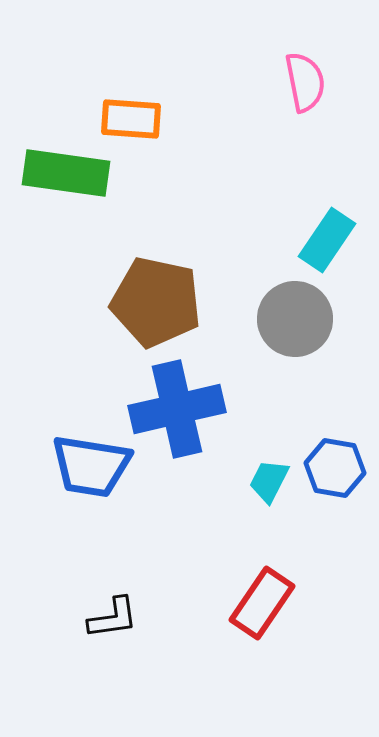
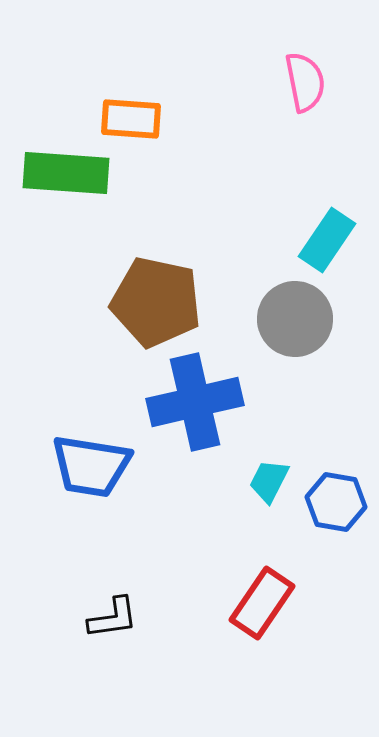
green rectangle: rotated 4 degrees counterclockwise
blue cross: moved 18 px right, 7 px up
blue hexagon: moved 1 px right, 34 px down
